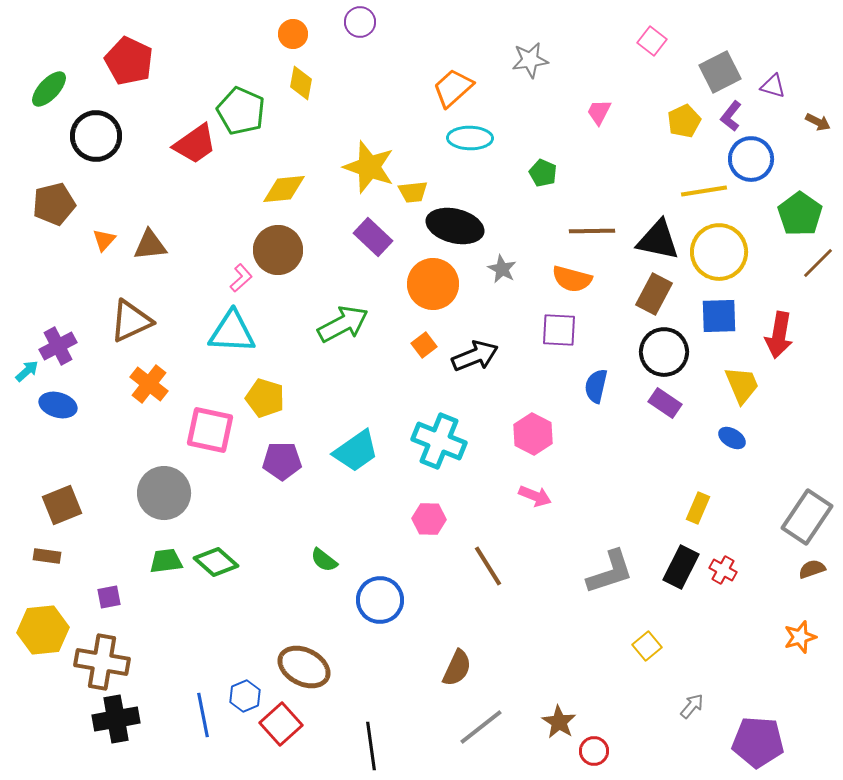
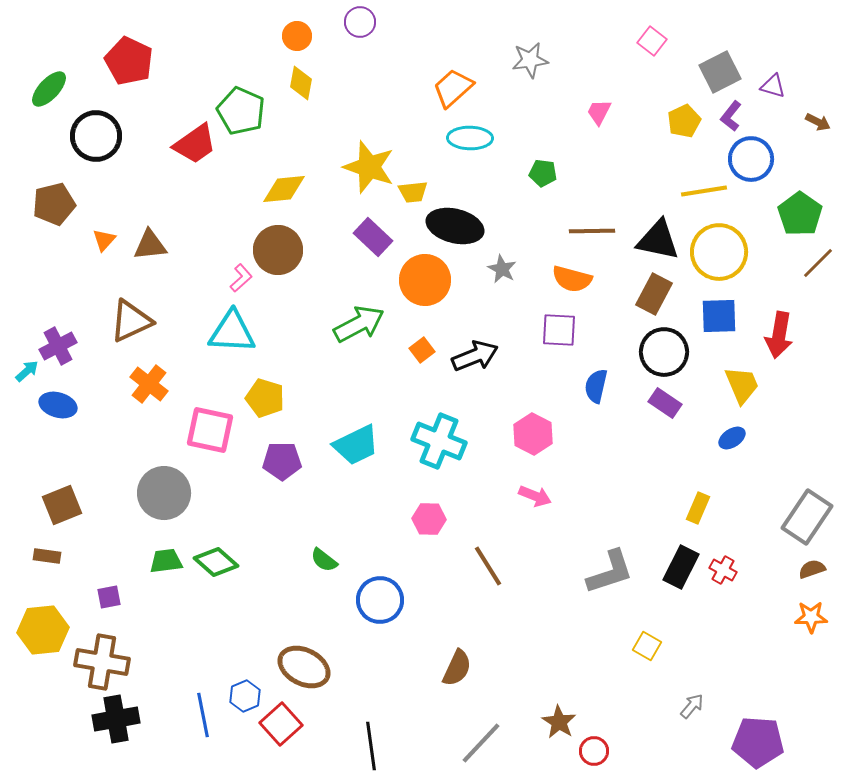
orange circle at (293, 34): moved 4 px right, 2 px down
green pentagon at (543, 173): rotated 16 degrees counterclockwise
orange circle at (433, 284): moved 8 px left, 4 px up
green arrow at (343, 324): moved 16 px right
orange square at (424, 345): moved 2 px left, 5 px down
blue ellipse at (732, 438): rotated 64 degrees counterclockwise
cyan trapezoid at (356, 451): moved 6 px up; rotated 9 degrees clockwise
orange star at (800, 637): moved 11 px right, 20 px up; rotated 16 degrees clockwise
yellow square at (647, 646): rotated 20 degrees counterclockwise
gray line at (481, 727): moved 16 px down; rotated 9 degrees counterclockwise
